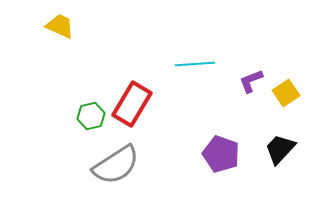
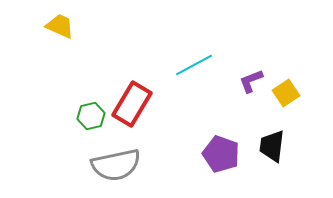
cyan line: moved 1 px left, 1 px down; rotated 24 degrees counterclockwise
black trapezoid: moved 8 px left, 3 px up; rotated 36 degrees counterclockwise
gray semicircle: rotated 21 degrees clockwise
